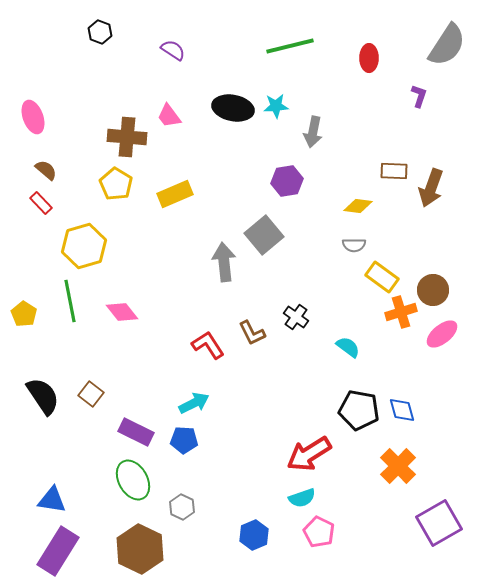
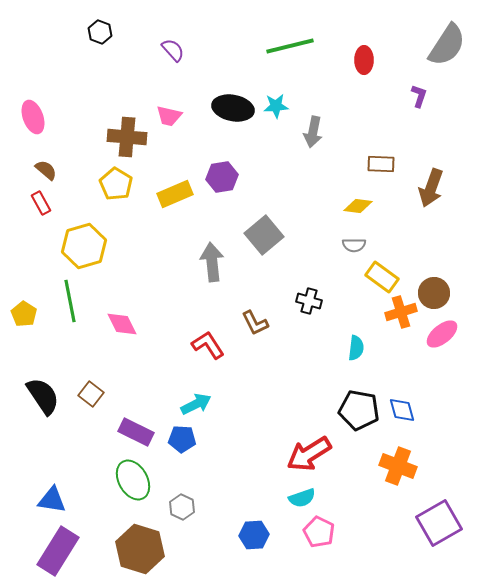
purple semicircle at (173, 50): rotated 15 degrees clockwise
red ellipse at (369, 58): moved 5 px left, 2 px down
pink trapezoid at (169, 116): rotated 40 degrees counterclockwise
brown rectangle at (394, 171): moved 13 px left, 7 px up
purple hexagon at (287, 181): moved 65 px left, 4 px up
red rectangle at (41, 203): rotated 15 degrees clockwise
gray arrow at (224, 262): moved 12 px left
brown circle at (433, 290): moved 1 px right, 3 px down
pink diamond at (122, 312): moved 12 px down; rotated 12 degrees clockwise
black cross at (296, 317): moved 13 px right, 16 px up; rotated 20 degrees counterclockwise
brown L-shape at (252, 333): moved 3 px right, 10 px up
cyan semicircle at (348, 347): moved 8 px right, 1 px down; rotated 60 degrees clockwise
cyan arrow at (194, 403): moved 2 px right, 1 px down
blue pentagon at (184, 440): moved 2 px left, 1 px up
orange cross at (398, 466): rotated 24 degrees counterclockwise
blue hexagon at (254, 535): rotated 20 degrees clockwise
brown hexagon at (140, 549): rotated 9 degrees counterclockwise
